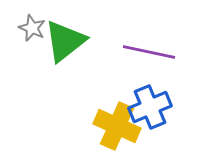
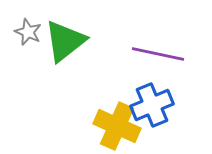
gray star: moved 4 px left, 4 px down
purple line: moved 9 px right, 2 px down
blue cross: moved 2 px right, 2 px up
